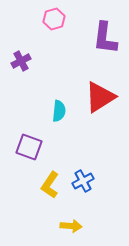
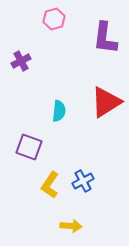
red triangle: moved 6 px right, 5 px down
